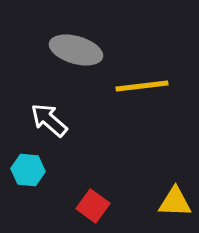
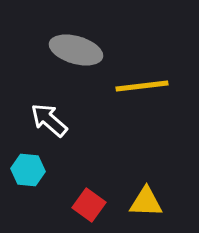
yellow triangle: moved 29 px left
red square: moved 4 px left, 1 px up
